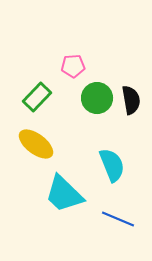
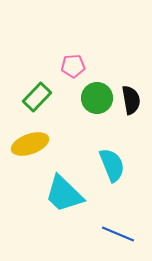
yellow ellipse: moved 6 px left; rotated 57 degrees counterclockwise
blue line: moved 15 px down
